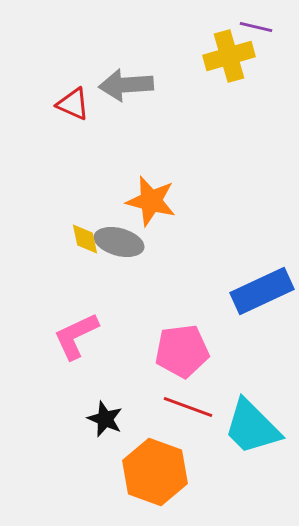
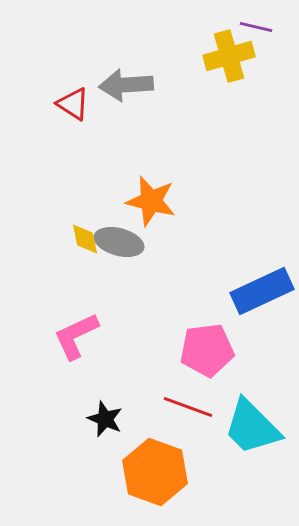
red triangle: rotated 9 degrees clockwise
pink pentagon: moved 25 px right, 1 px up
